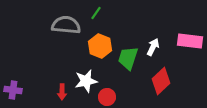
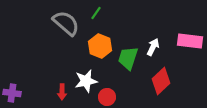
gray semicircle: moved 2 px up; rotated 36 degrees clockwise
purple cross: moved 1 px left, 3 px down
